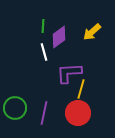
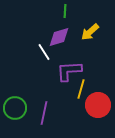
green line: moved 22 px right, 15 px up
yellow arrow: moved 2 px left
purple diamond: rotated 20 degrees clockwise
white line: rotated 18 degrees counterclockwise
purple L-shape: moved 2 px up
red circle: moved 20 px right, 8 px up
